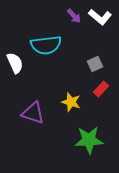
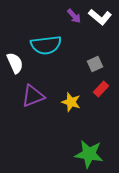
purple triangle: moved 17 px up; rotated 40 degrees counterclockwise
green star: moved 14 px down; rotated 12 degrees clockwise
